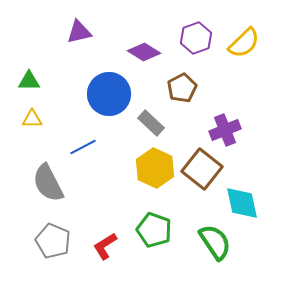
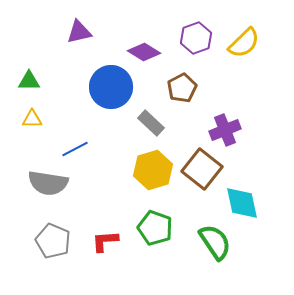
blue circle: moved 2 px right, 7 px up
blue line: moved 8 px left, 2 px down
yellow hexagon: moved 2 px left, 2 px down; rotated 18 degrees clockwise
gray semicircle: rotated 54 degrees counterclockwise
green pentagon: moved 1 px right, 2 px up
red L-shape: moved 5 px up; rotated 28 degrees clockwise
